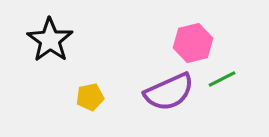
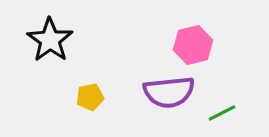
pink hexagon: moved 2 px down
green line: moved 34 px down
purple semicircle: rotated 18 degrees clockwise
